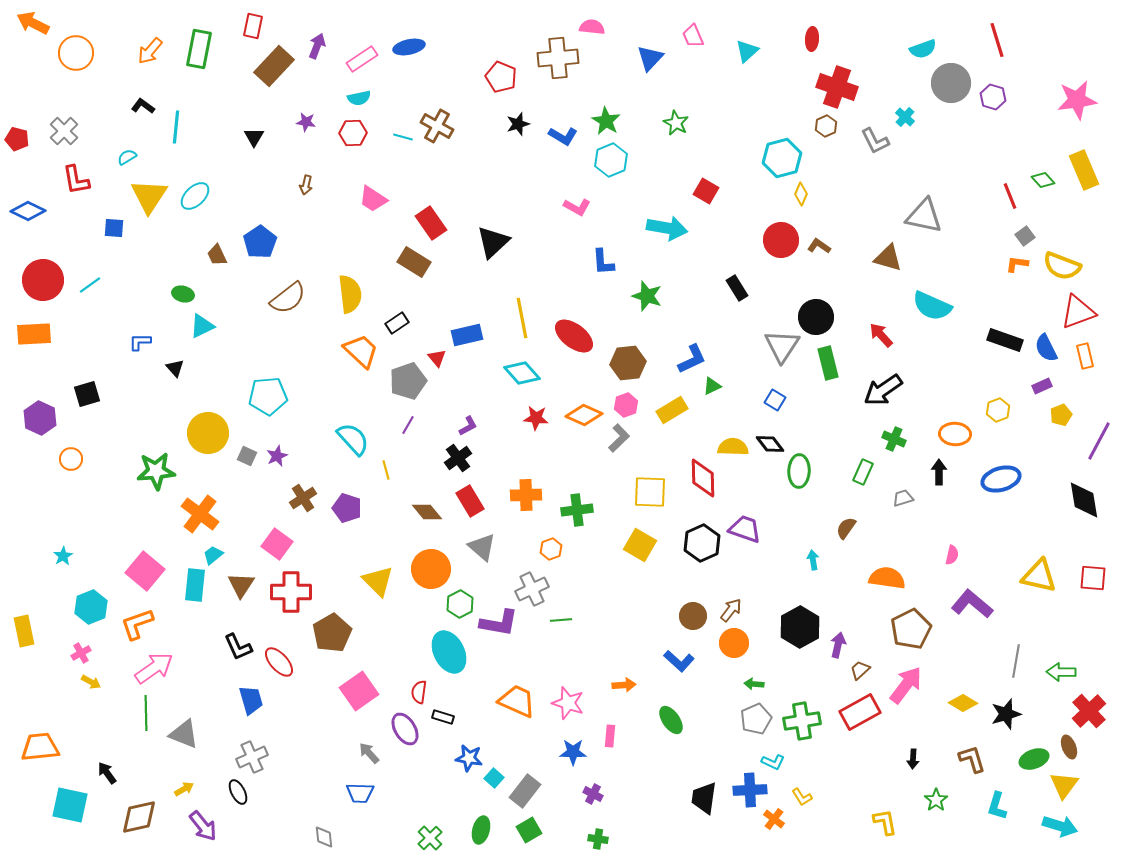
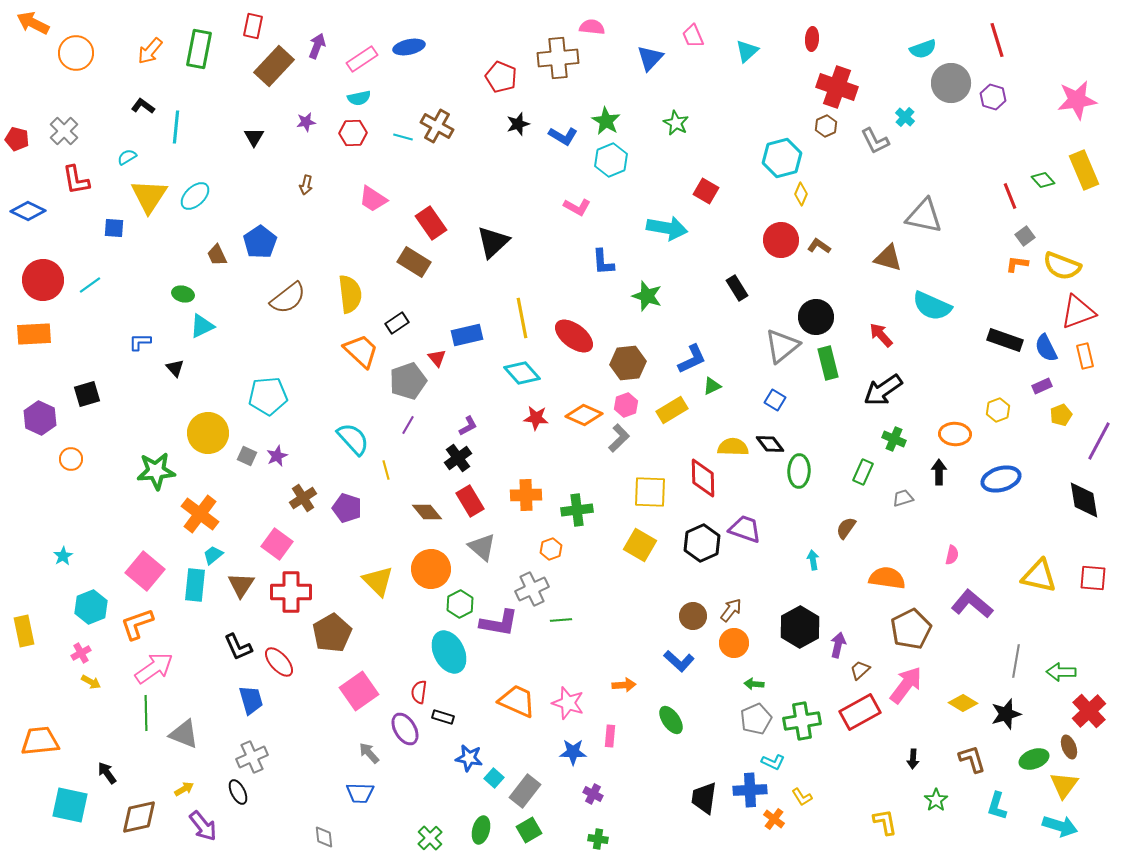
purple star at (306, 122): rotated 18 degrees counterclockwise
gray triangle at (782, 346): rotated 18 degrees clockwise
orange trapezoid at (40, 747): moved 6 px up
